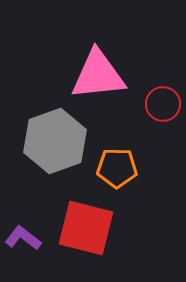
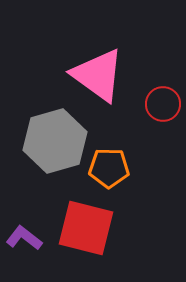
pink triangle: rotated 42 degrees clockwise
gray hexagon: rotated 4 degrees clockwise
orange pentagon: moved 8 px left
purple L-shape: moved 1 px right
